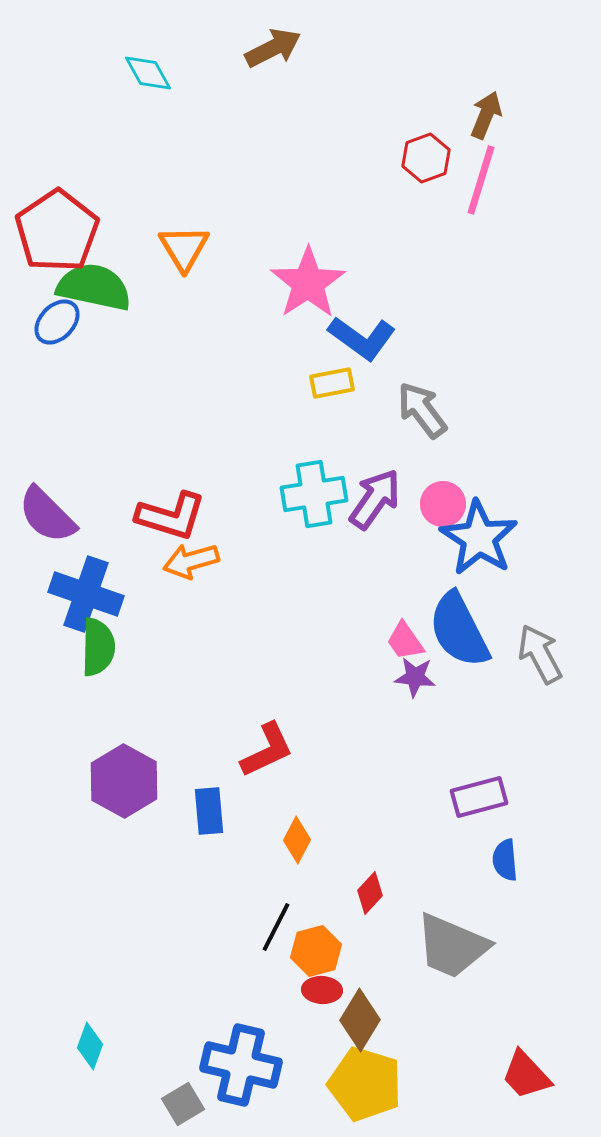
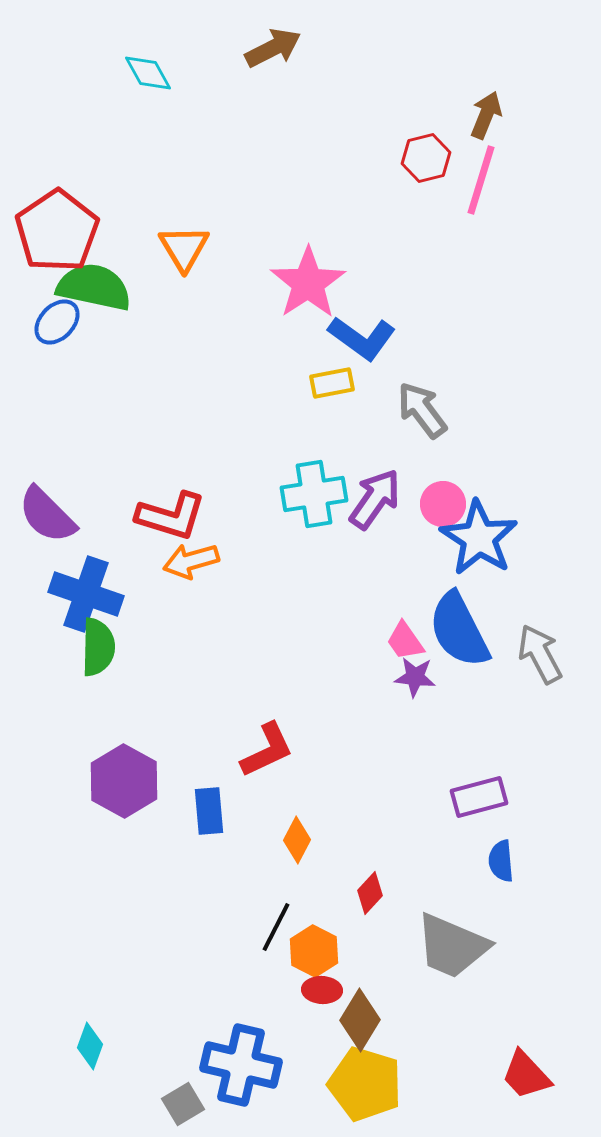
red hexagon at (426, 158): rotated 6 degrees clockwise
blue semicircle at (505, 860): moved 4 px left, 1 px down
orange hexagon at (316, 951): moved 2 px left; rotated 18 degrees counterclockwise
